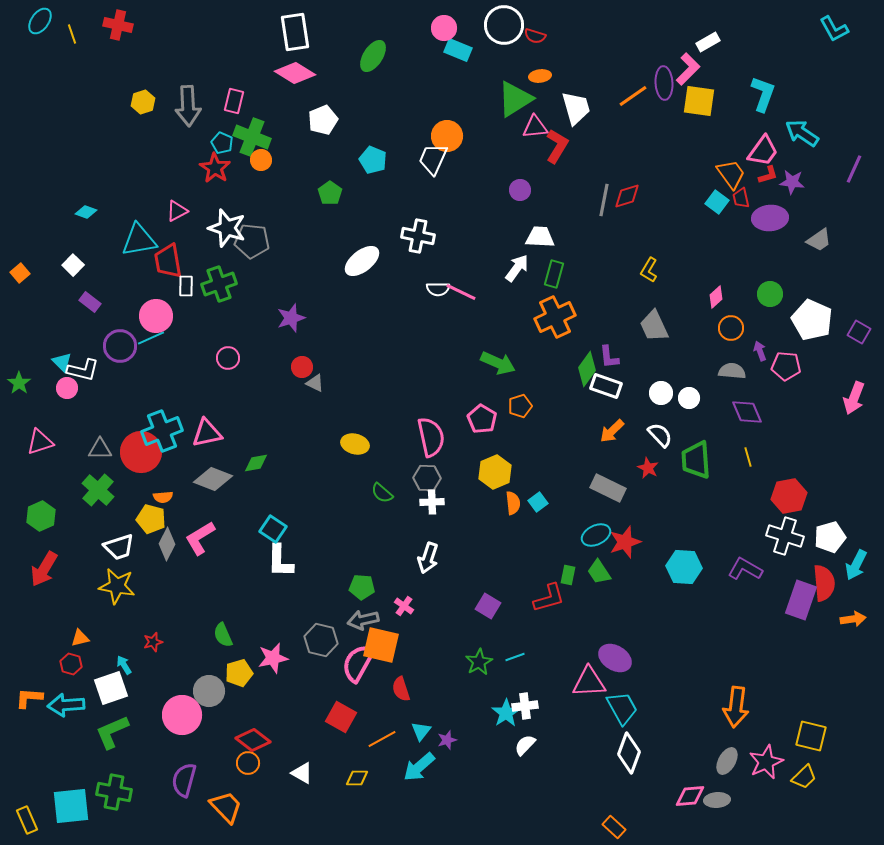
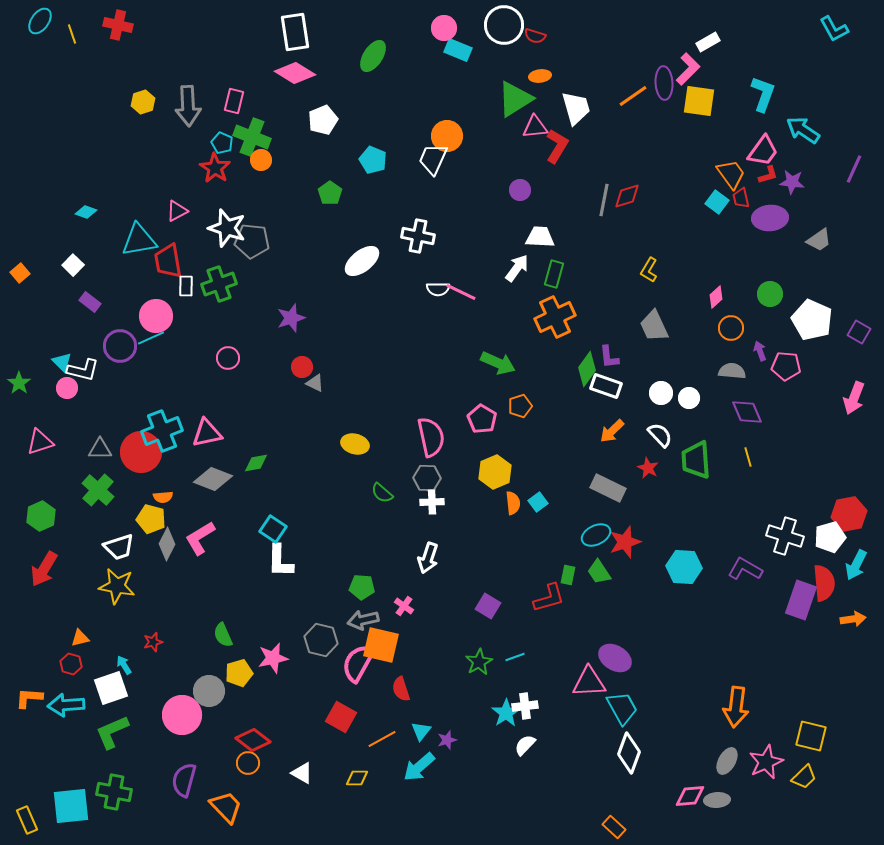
cyan arrow at (802, 133): moved 1 px right, 3 px up
red hexagon at (789, 496): moved 60 px right, 18 px down
